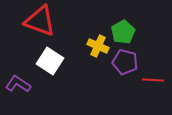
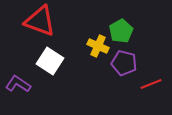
green pentagon: moved 2 px left, 1 px up
purple pentagon: moved 1 px left, 1 px down
red line: moved 2 px left, 4 px down; rotated 25 degrees counterclockwise
